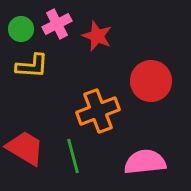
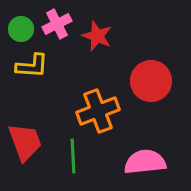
red trapezoid: moved 6 px up; rotated 39 degrees clockwise
green line: rotated 12 degrees clockwise
